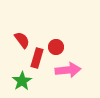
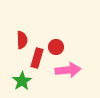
red semicircle: rotated 36 degrees clockwise
